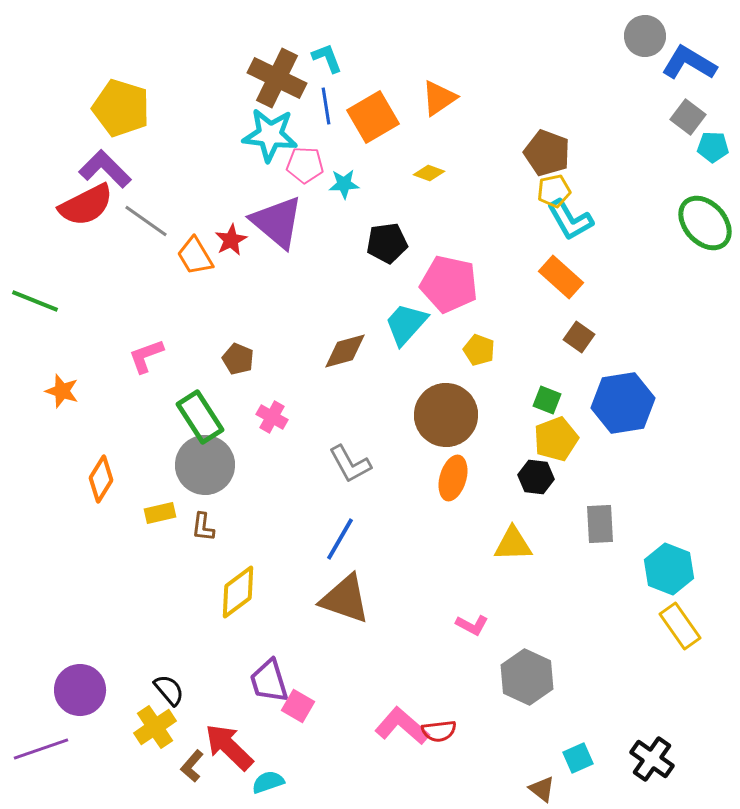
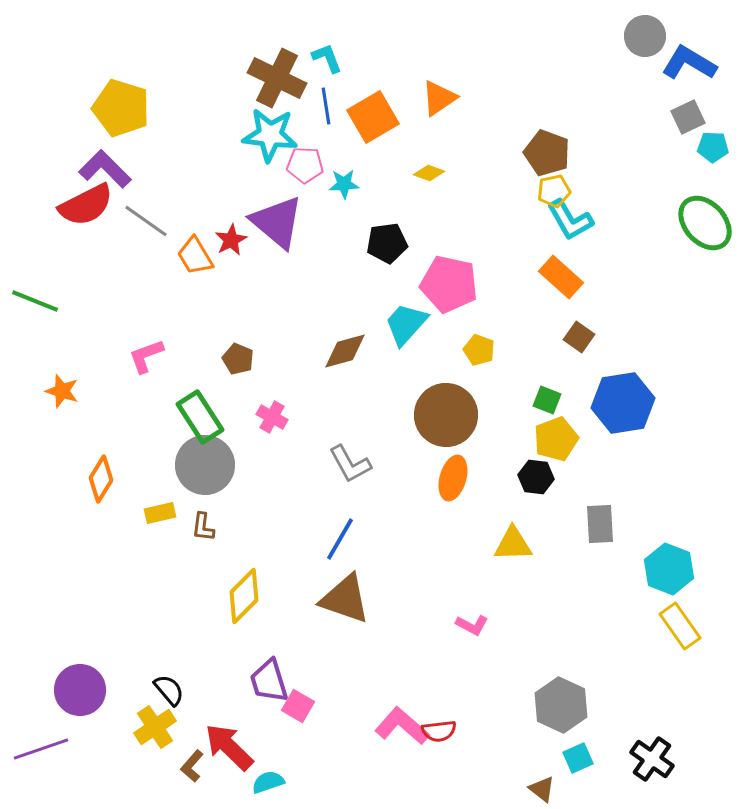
gray square at (688, 117): rotated 28 degrees clockwise
yellow diamond at (238, 592): moved 6 px right, 4 px down; rotated 8 degrees counterclockwise
gray hexagon at (527, 677): moved 34 px right, 28 px down
